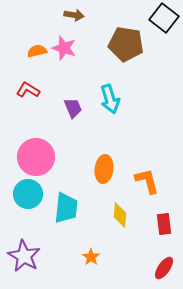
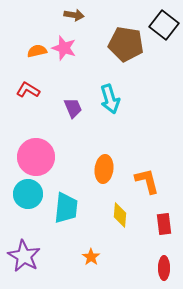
black square: moved 7 px down
red ellipse: rotated 35 degrees counterclockwise
